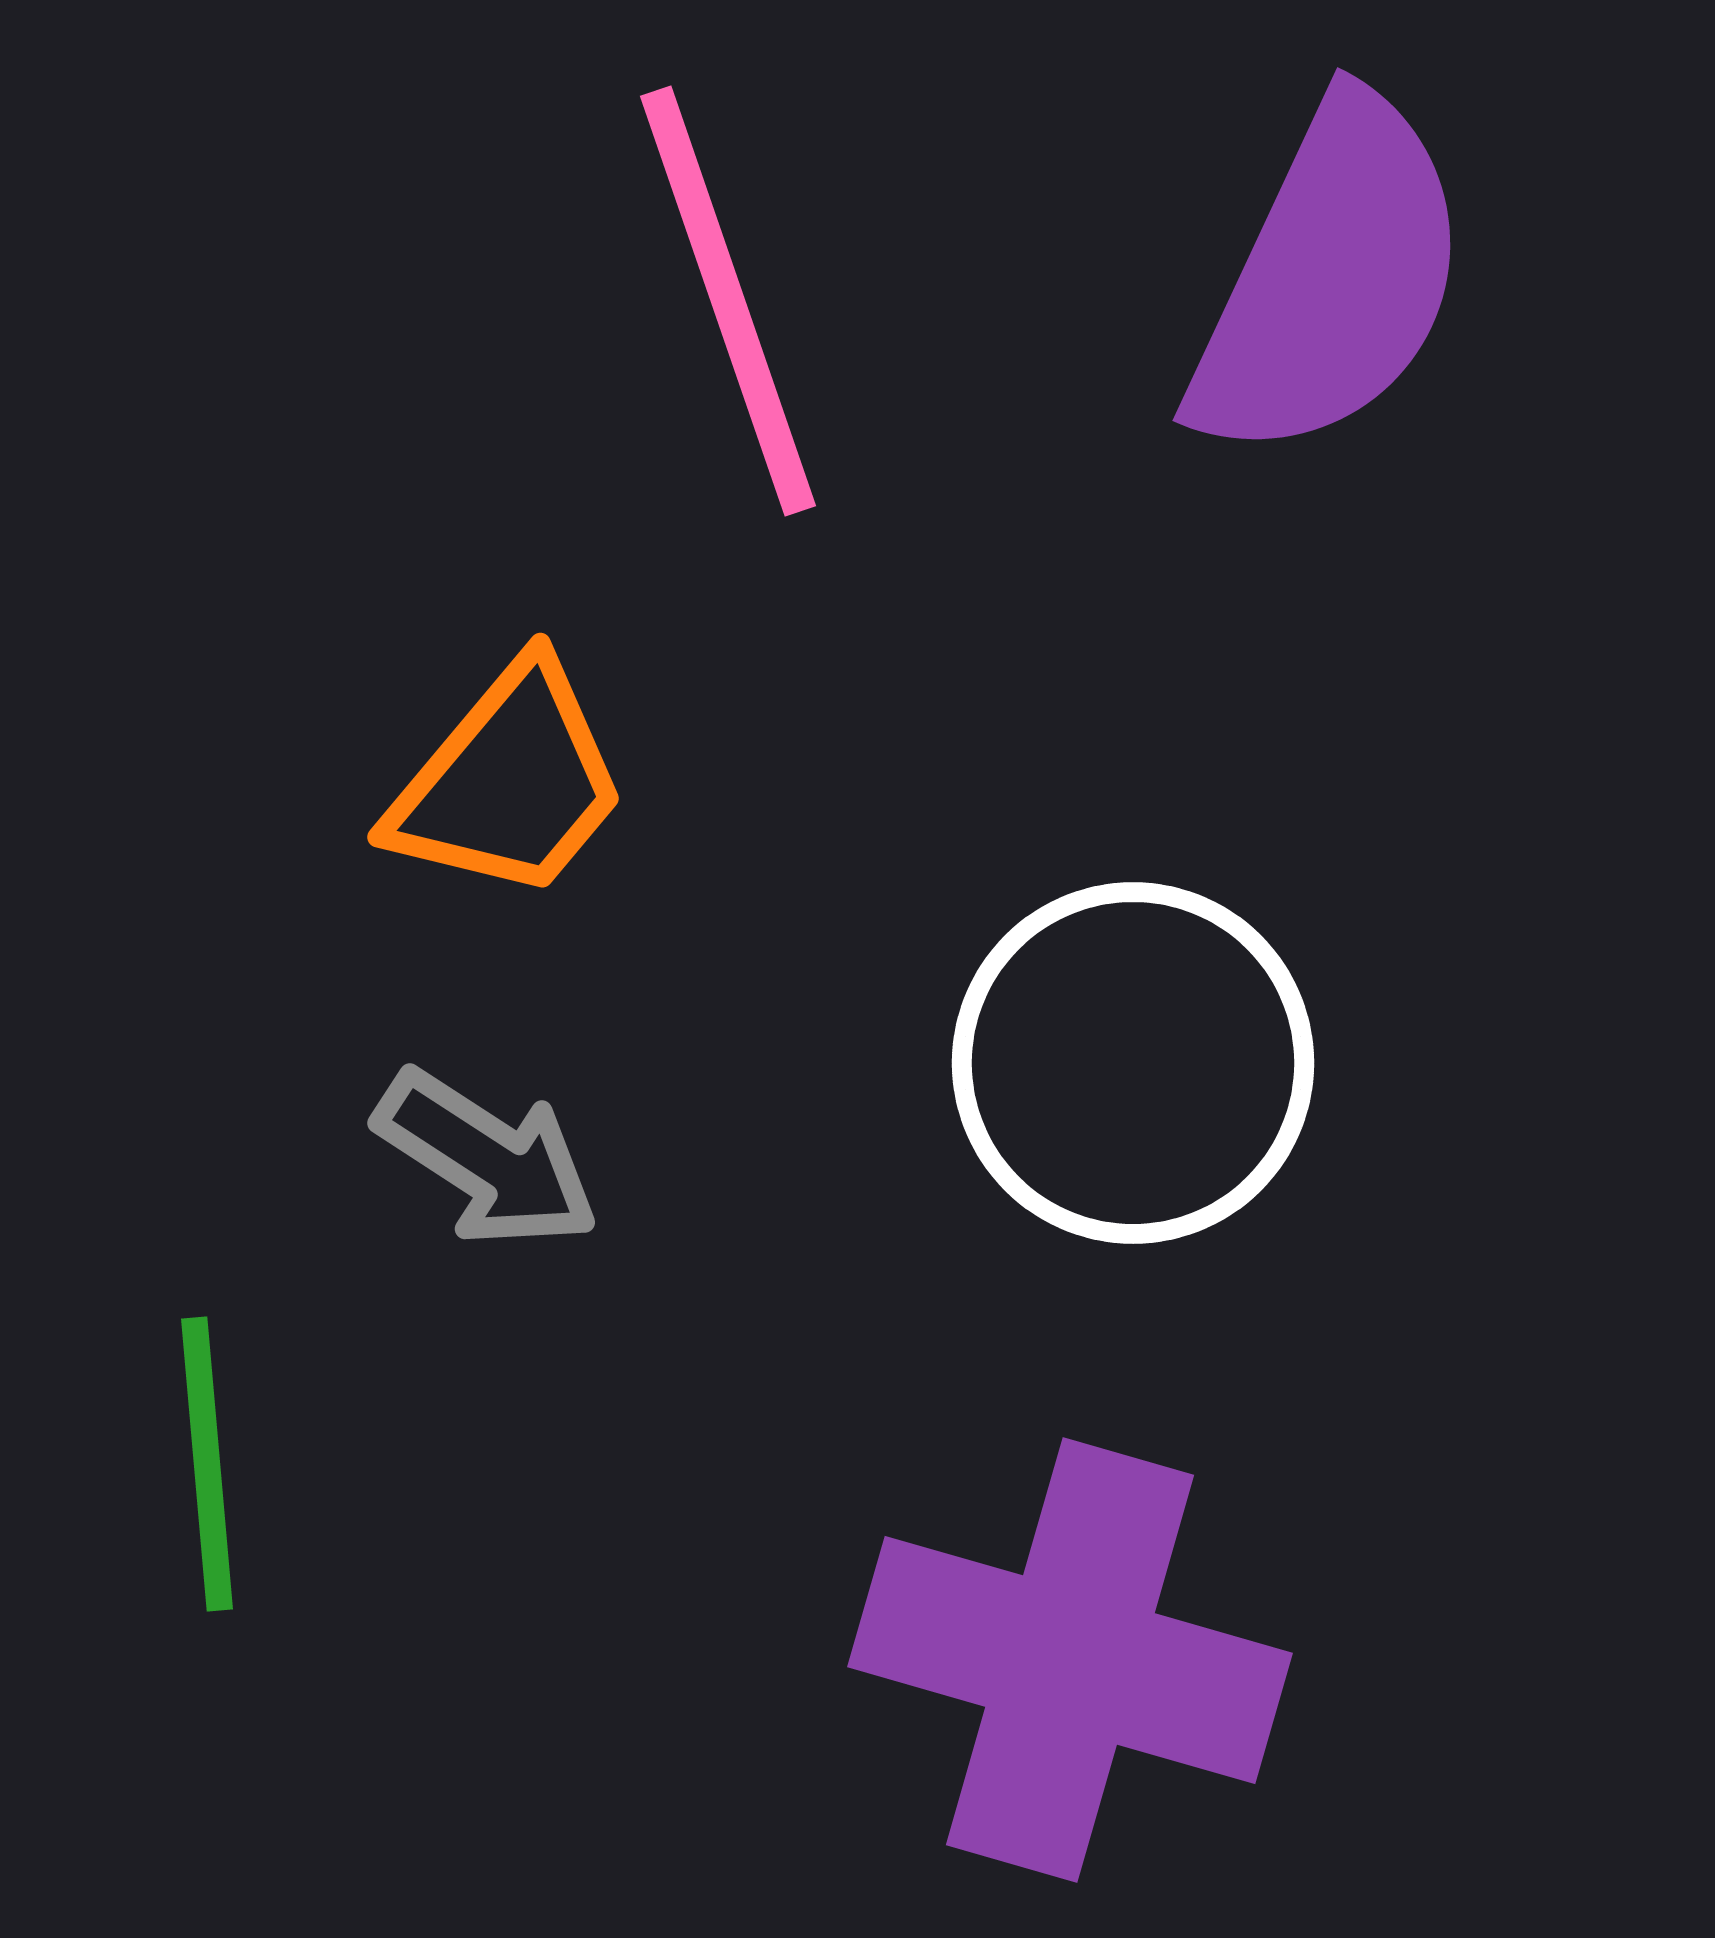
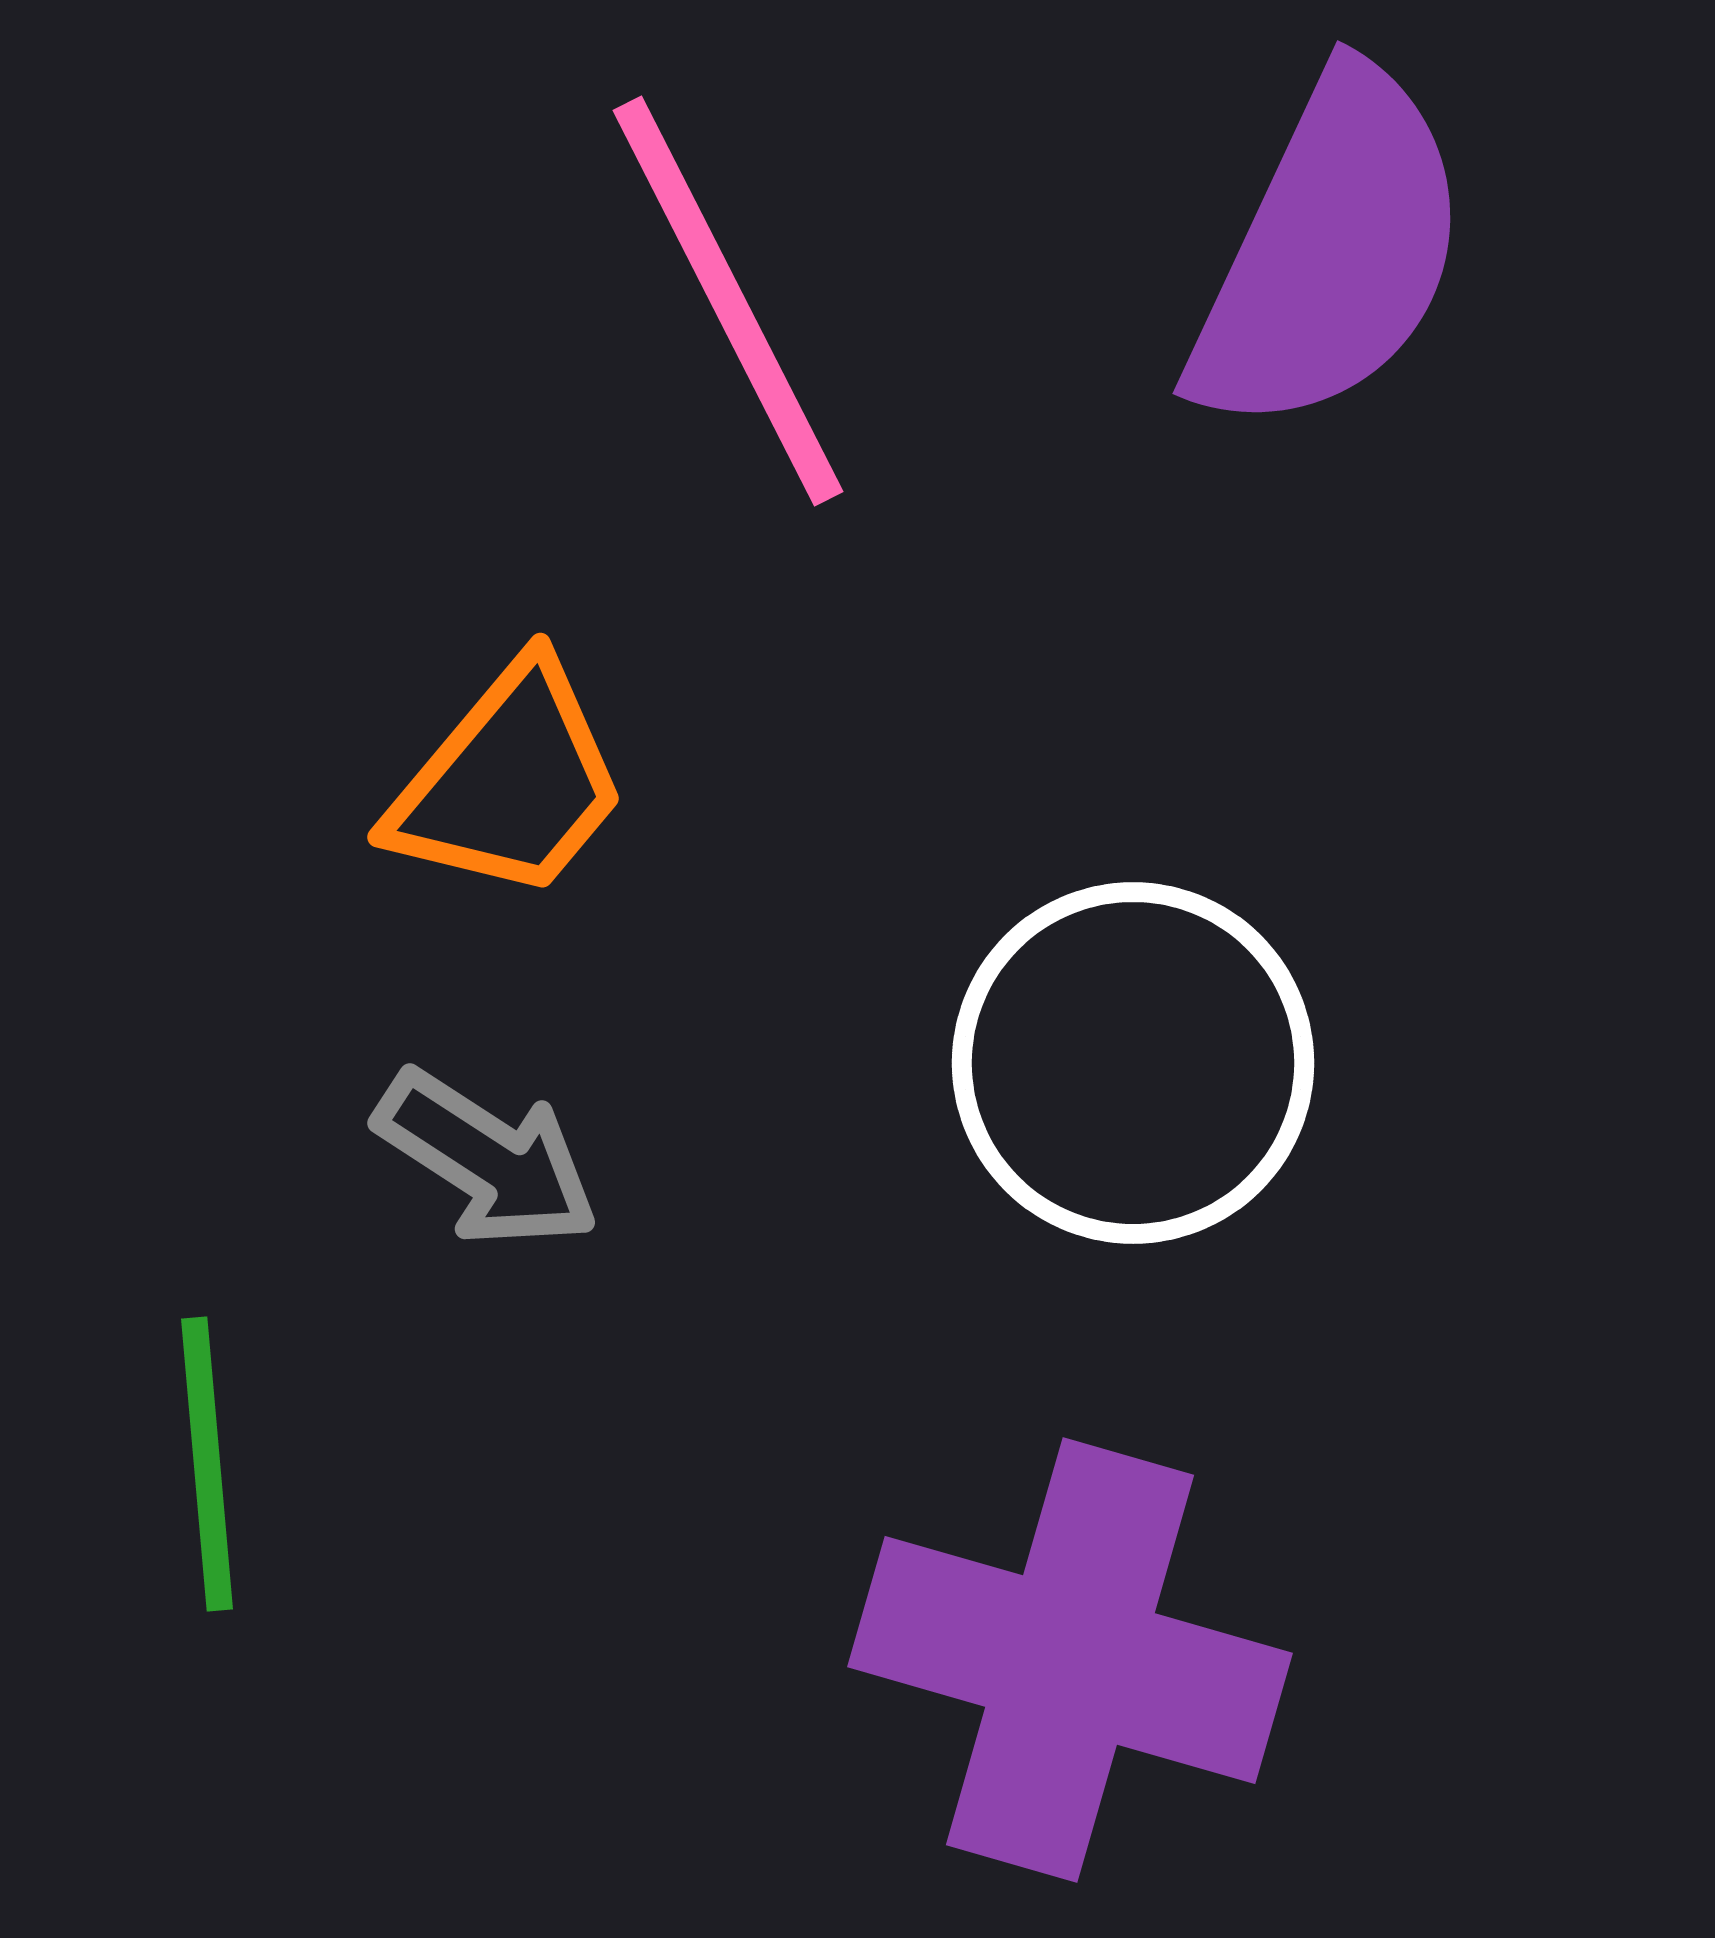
purple semicircle: moved 27 px up
pink line: rotated 8 degrees counterclockwise
